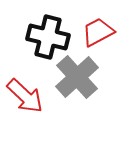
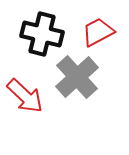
black cross: moved 6 px left, 3 px up
